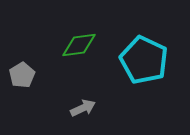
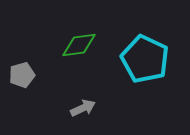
cyan pentagon: moved 1 px right, 1 px up
gray pentagon: rotated 15 degrees clockwise
